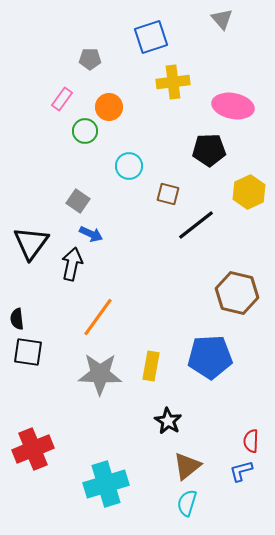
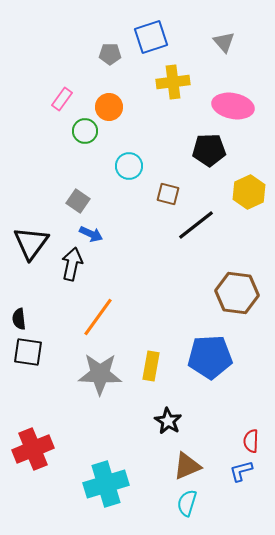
gray triangle: moved 2 px right, 23 px down
gray pentagon: moved 20 px right, 5 px up
brown hexagon: rotated 6 degrees counterclockwise
black semicircle: moved 2 px right
brown triangle: rotated 16 degrees clockwise
